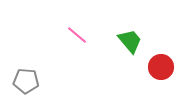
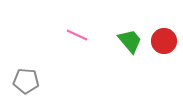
pink line: rotated 15 degrees counterclockwise
red circle: moved 3 px right, 26 px up
